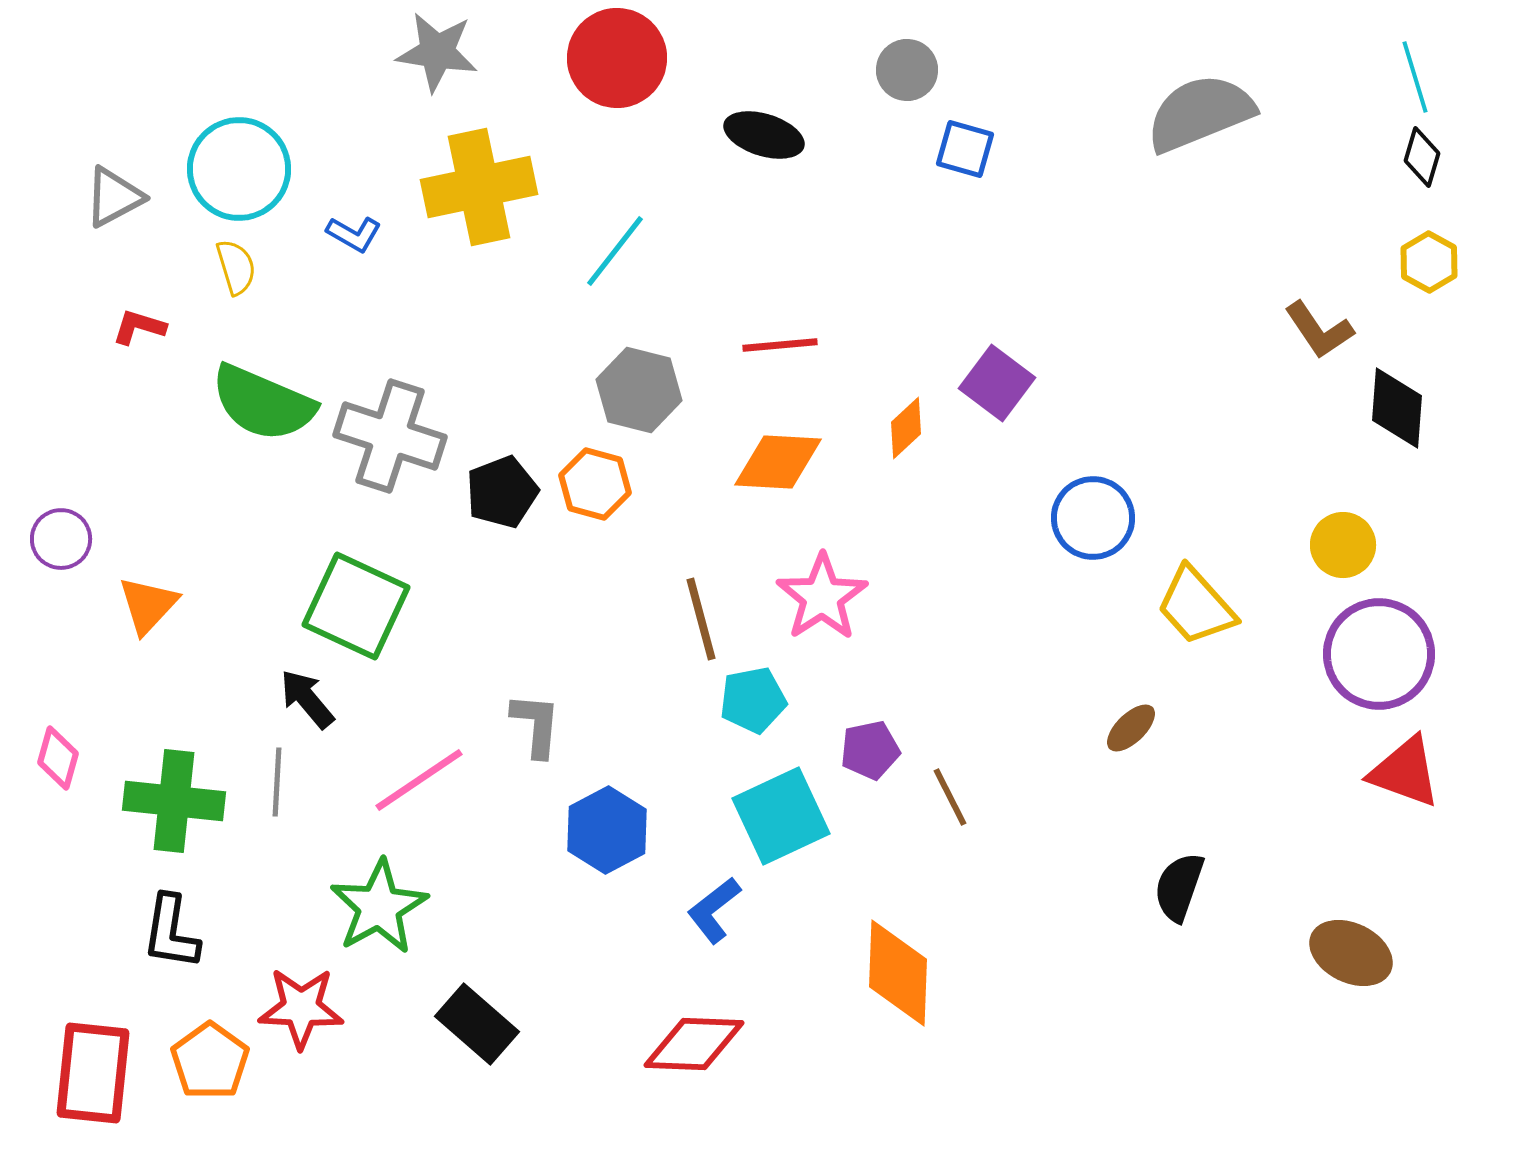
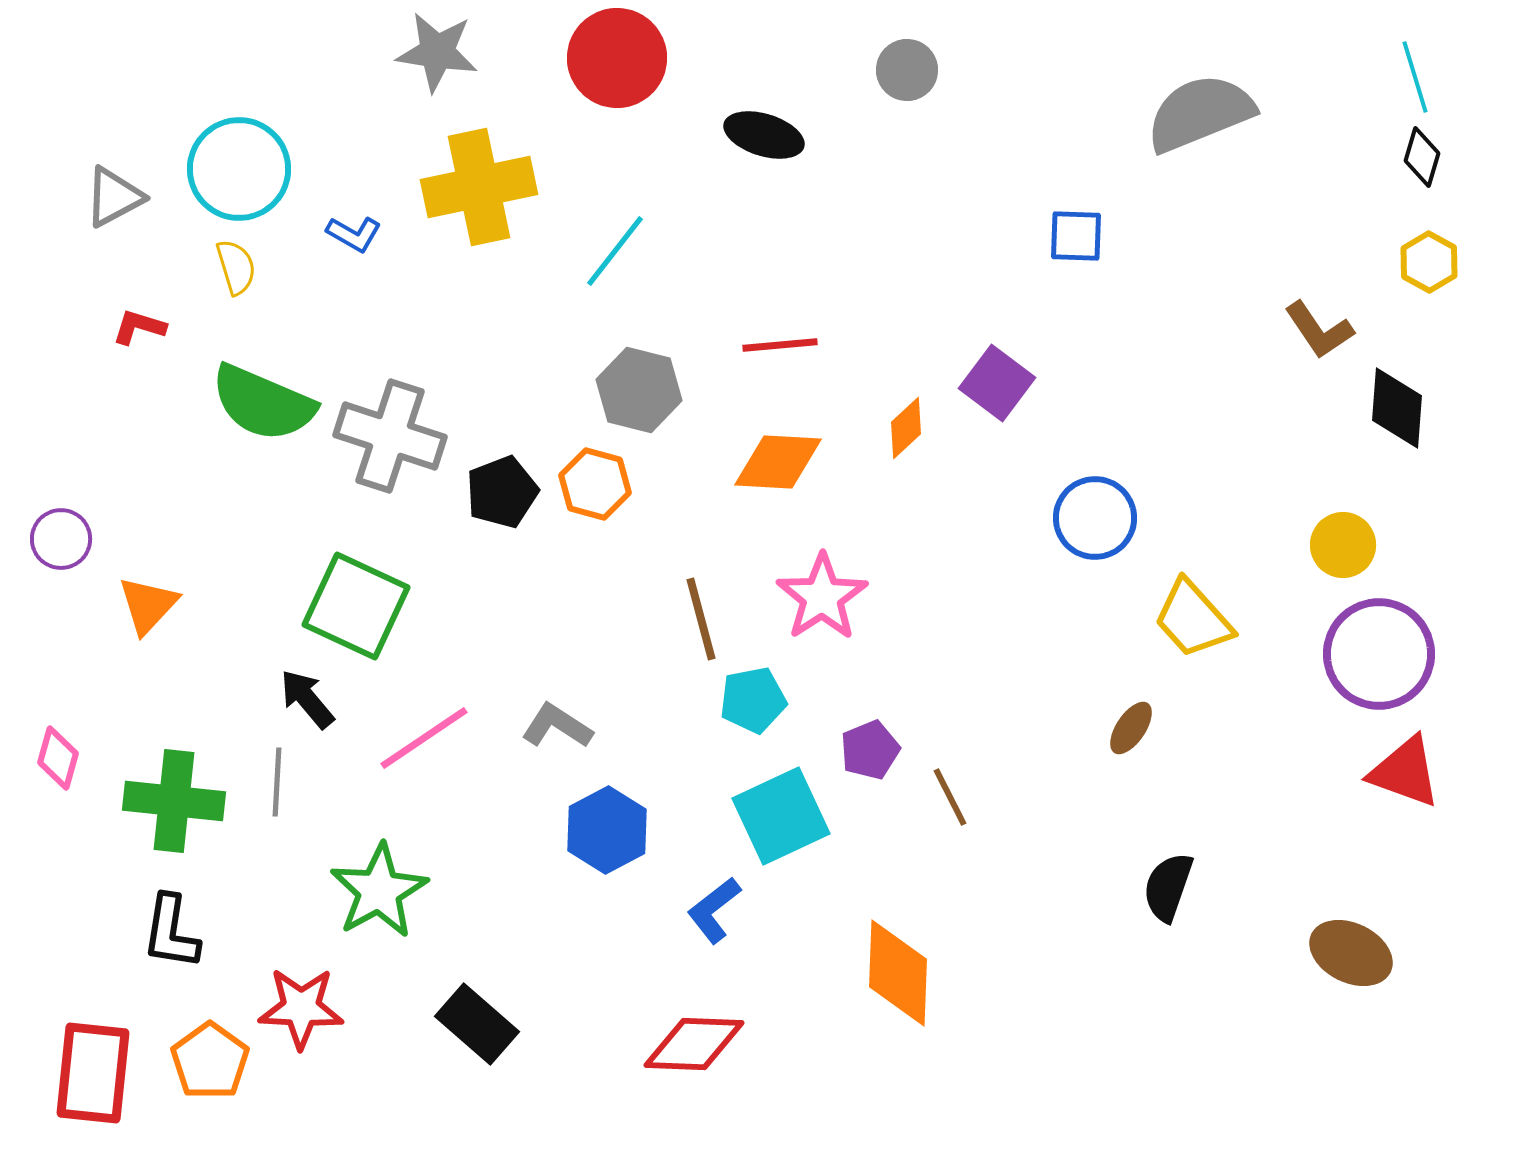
blue square at (965, 149): moved 111 px right, 87 px down; rotated 14 degrees counterclockwise
blue circle at (1093, 518): moved 2 px right
yellow trapezoid at (1196, 606): moved 3 px left, 13 px down
gray L-shape at (536, 725): moved 21 px right, 1 px down; rotated 62 degrees counterclockwise
brown ellipse at (1131, 728): rotated 12 degrees counterclockwise
purple pentagon at (870, 750): rotated 10 degrees counterclockwise
pink line at (419, 780): moved 5 px right, 42 px up
black semicircle at (1179, 887): moved 11 px left
green star at (379, 907): moved 16 px up
